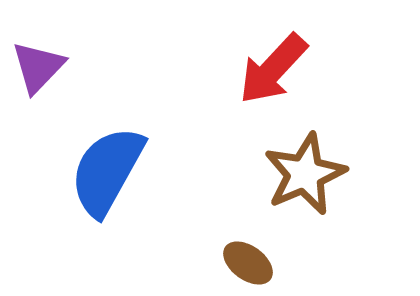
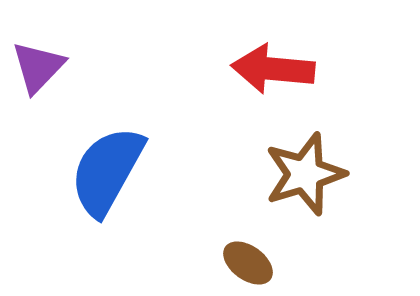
red arrow: rotated 52 degrees clockwise
brown star: rotated 6 degrees clockwise
